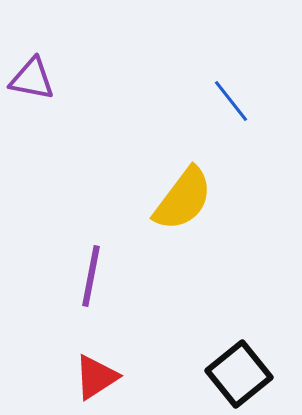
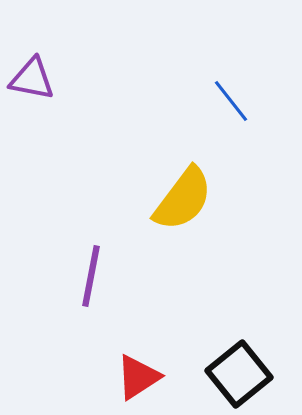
red triangle: moved 42 px right
